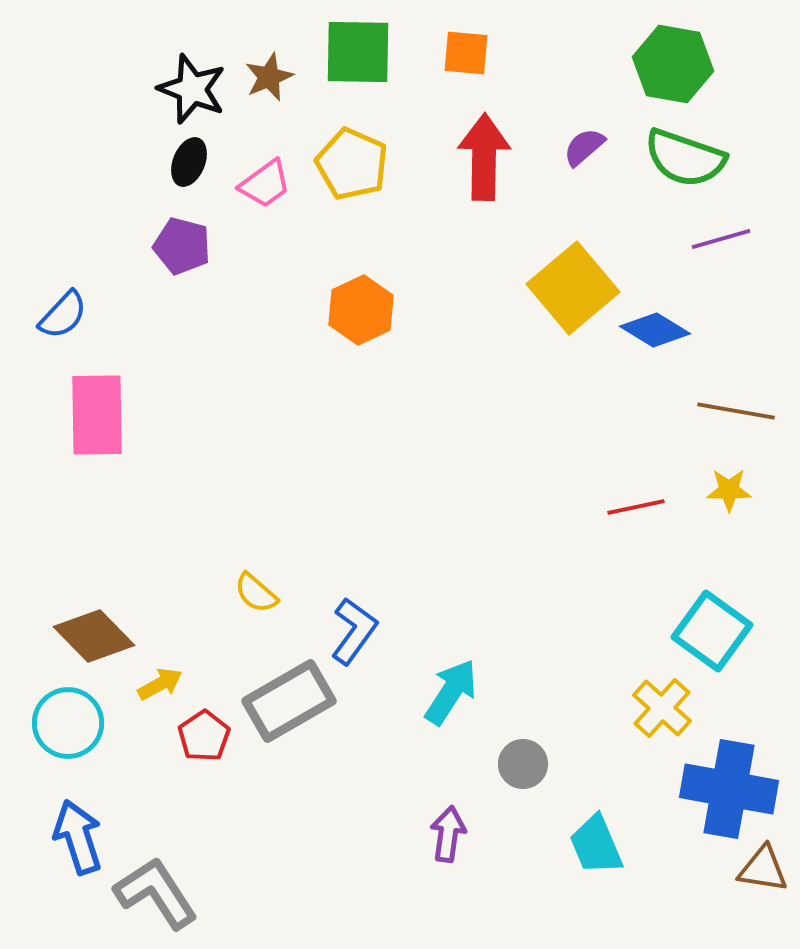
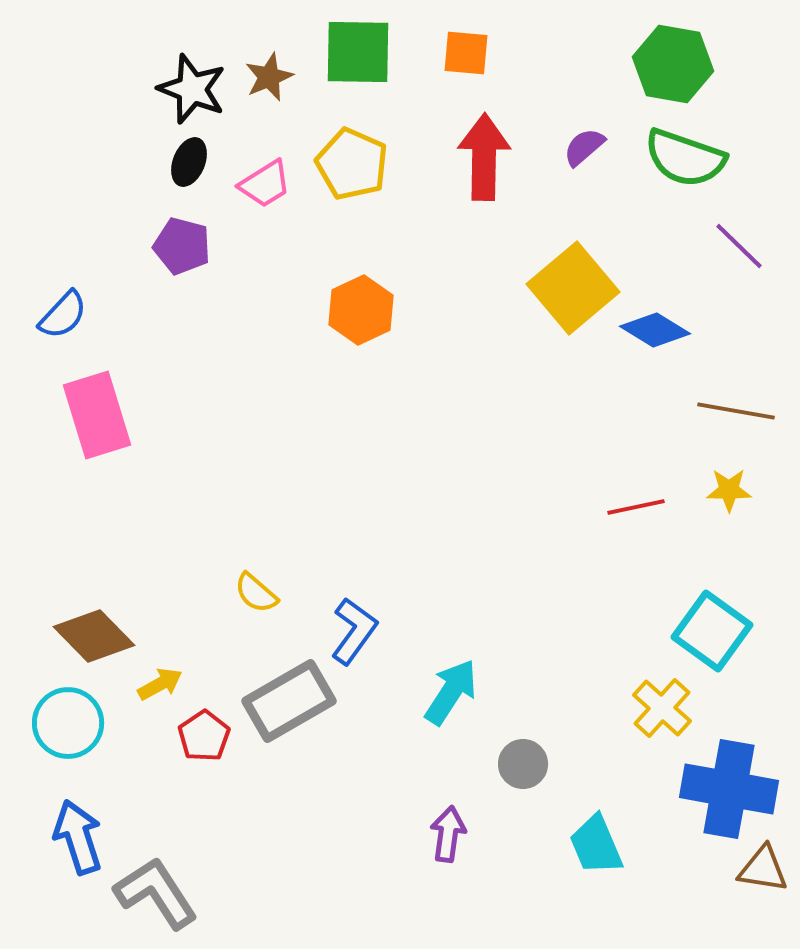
pink trapezoid: rotated 4 degrees clockwise
purple line: moved 18 px right, 7 px down; rotated 60 degrees clockwise
pink rectangle: rotated 16 degrees counterclockwise
